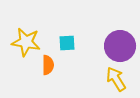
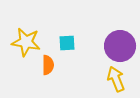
yellow arrow: rotated 10 degrees clockwise
